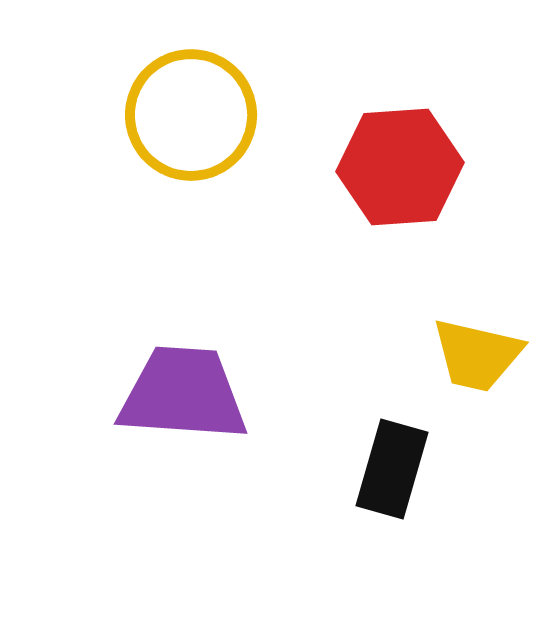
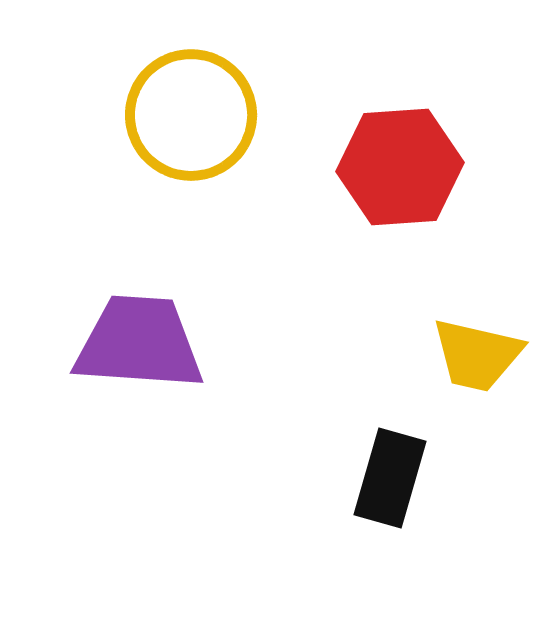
purple trapezoid: moved 44 px left, 51 px up
black rectangle: moved 2 px left, 9 px down
